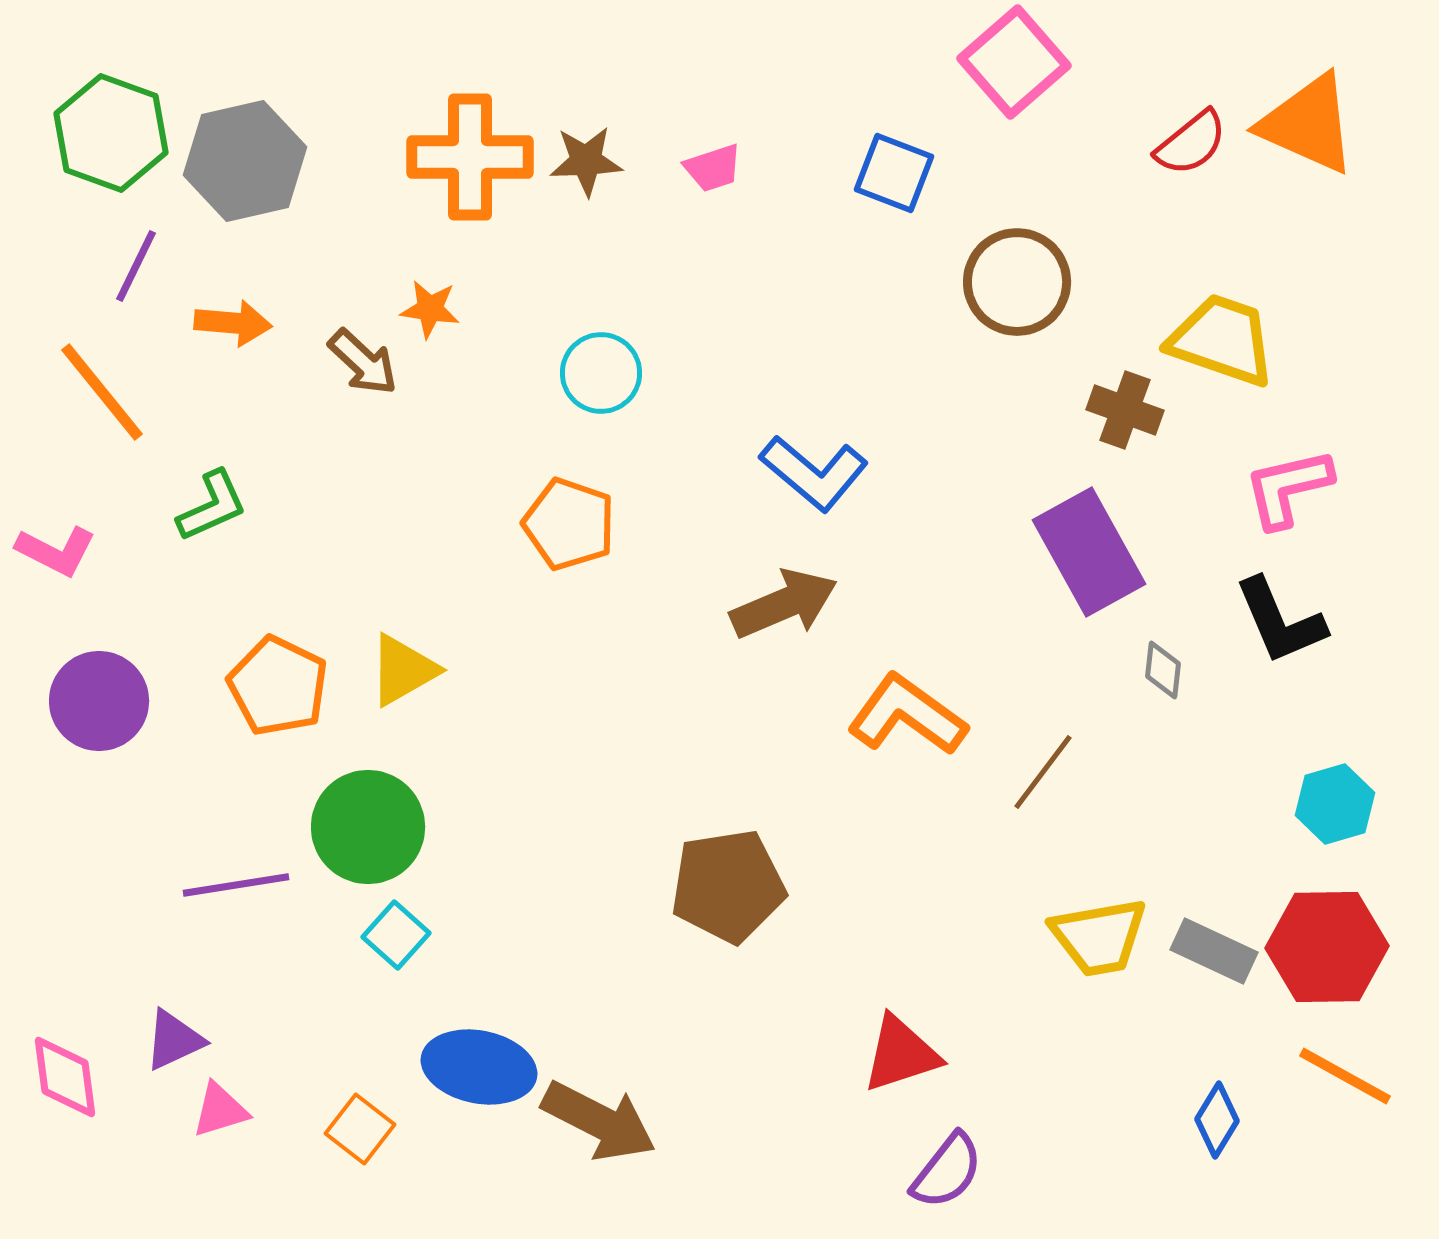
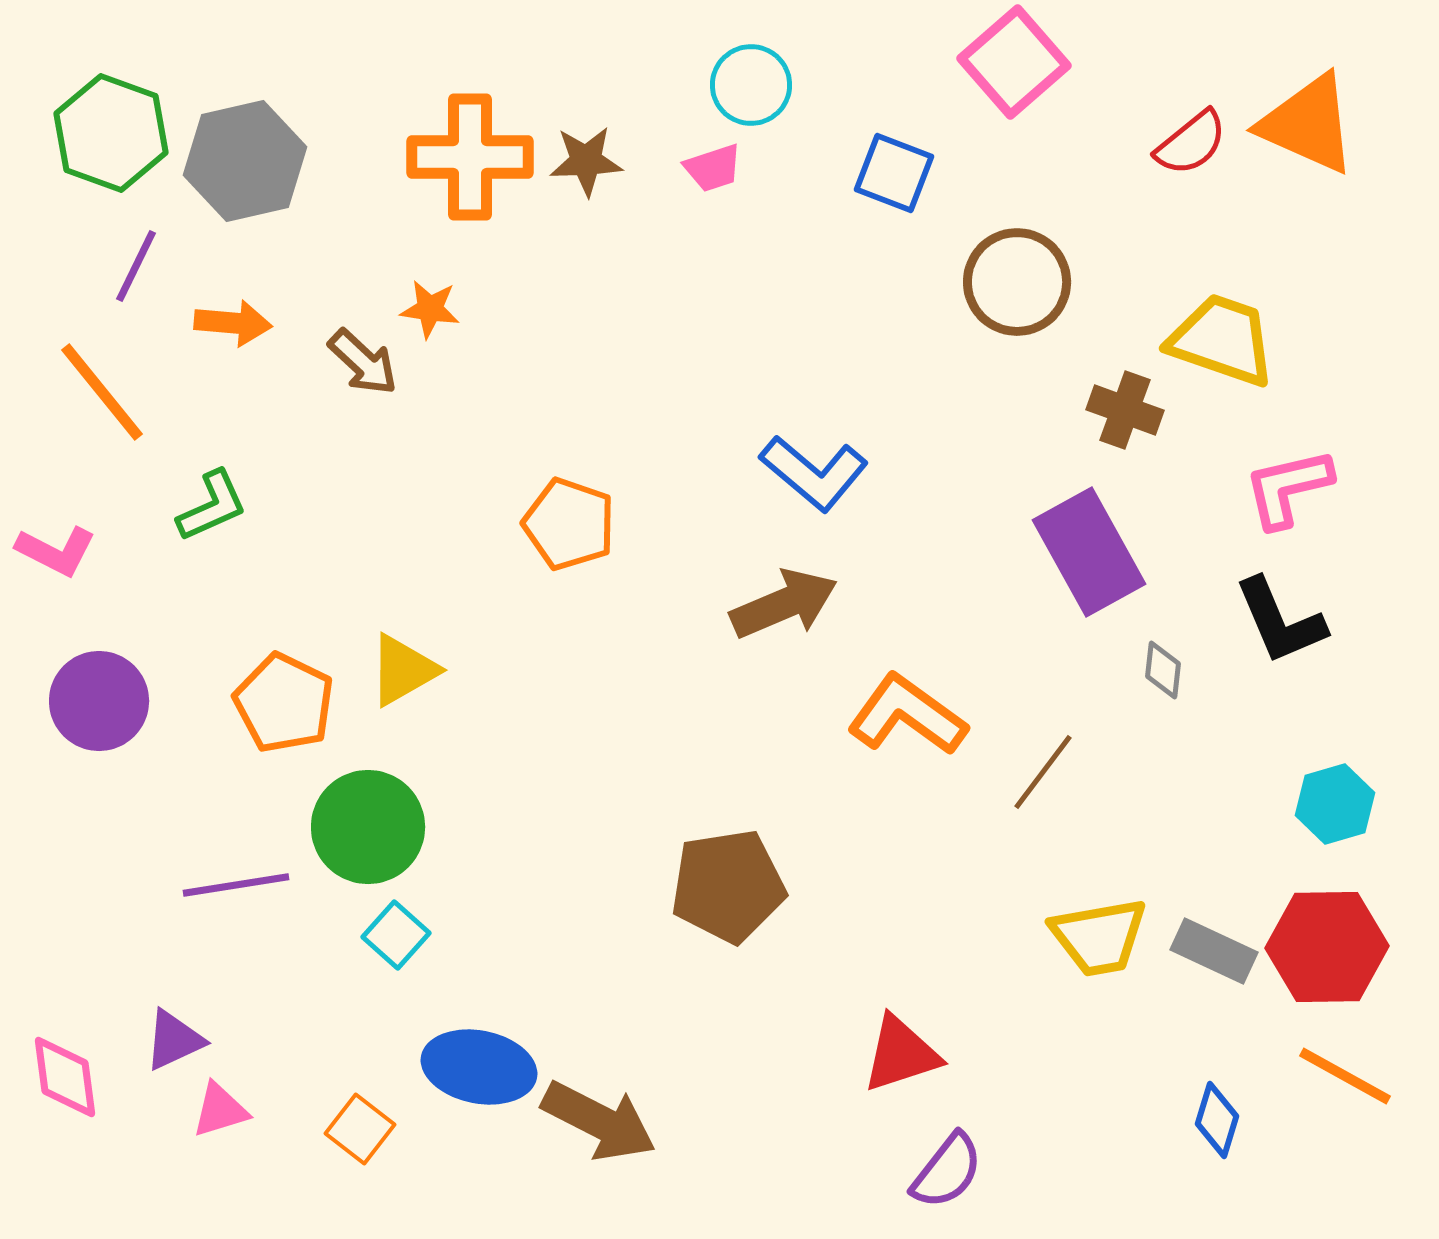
cyan circle at (601, 373): moved 150 px right, 288 px up
orange pentagon at (278, 686): moved 6 px right, 17 px down
blue diamond at (1217, 1120): rotated 14 degrees counterclockwise
